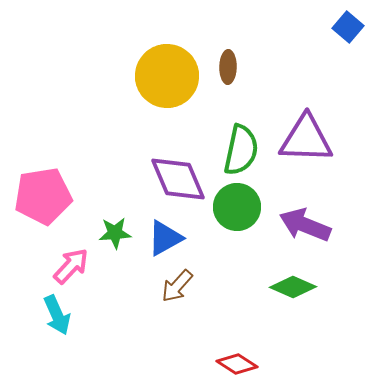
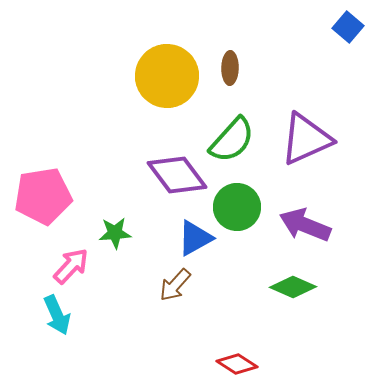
brown ellipse: moved 2 px right, 1 px down
purple triangle: rotated 26 degrees counterclockwise
green semicircle: moved 9 px left, 10 px up; rotated 30 degrees clockwise
purple diamond: moved 1 px left, 4 px up; rotated 14 degrees counterclockwise
blue triangle: moved 30 px right
brown arrow: moved 2 px left, 1 px up
